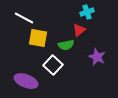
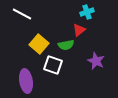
white line: moved 2 px left, 4 px up
yellow square: moved 1 px right, 6 px down; rotated 30 degrees clockwise
purple star: moved 1 px left, 4 px down
white square: rotated 24 degrees counterclockwise
purple ellipse: rotated 60 degrees clockwise
